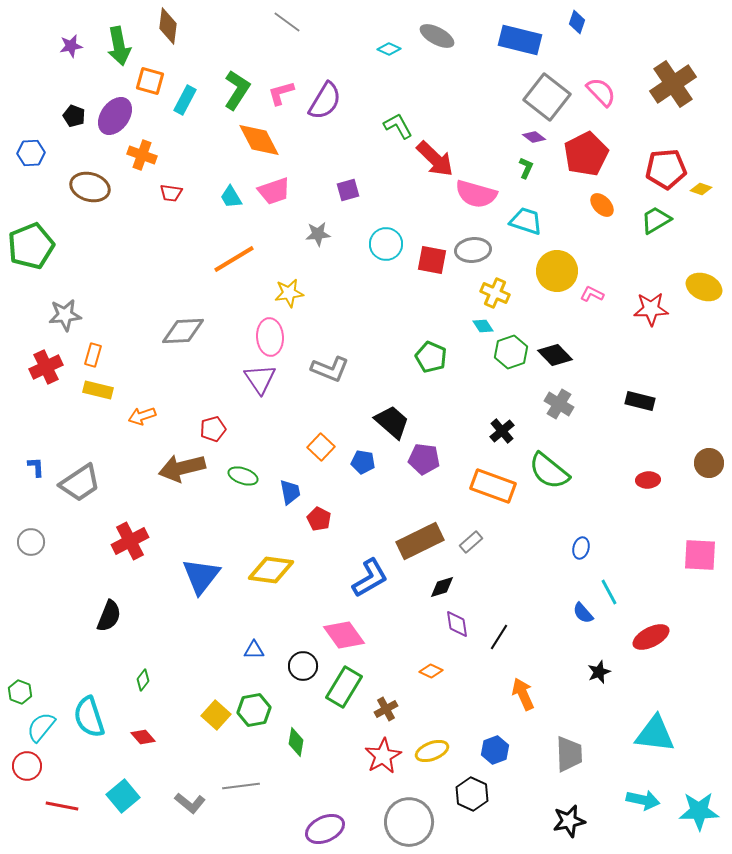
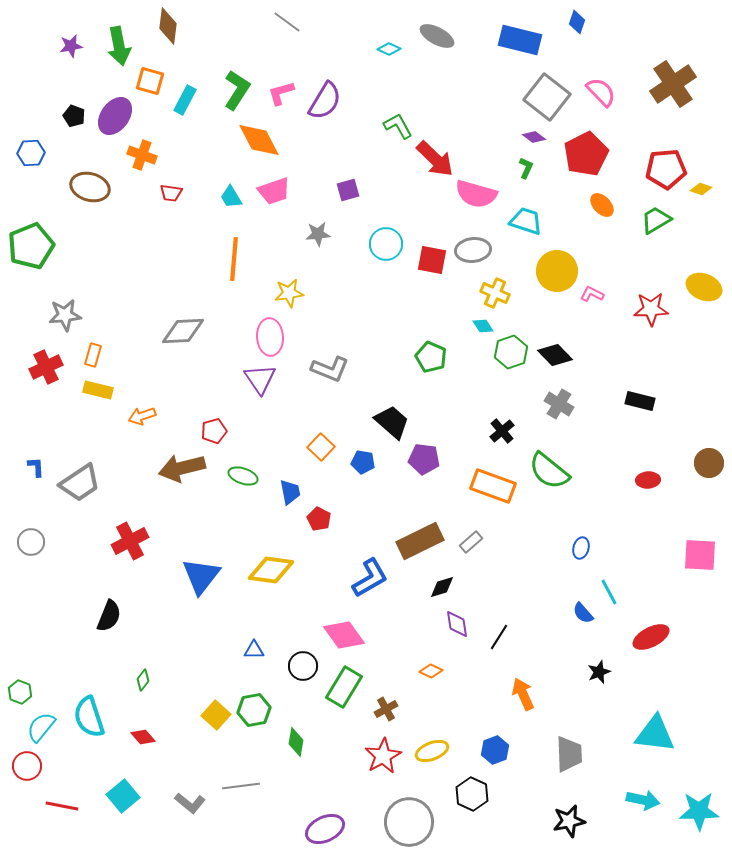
orange line at (234, 259): rotated 54 degrees counterclockwise
red pentagon at (213, 429): moved 1 px right, 2 px down
